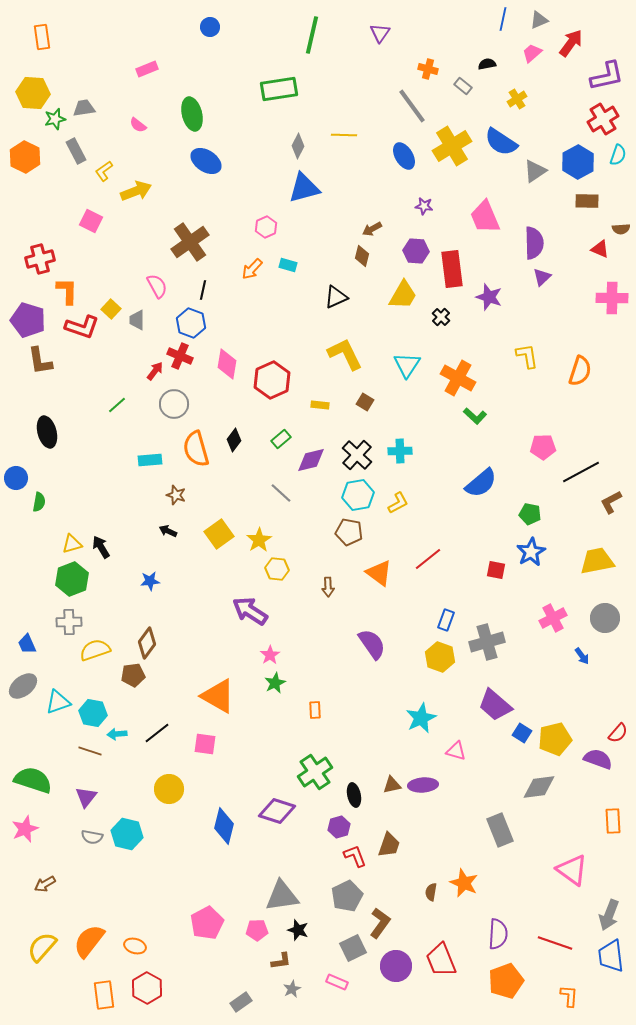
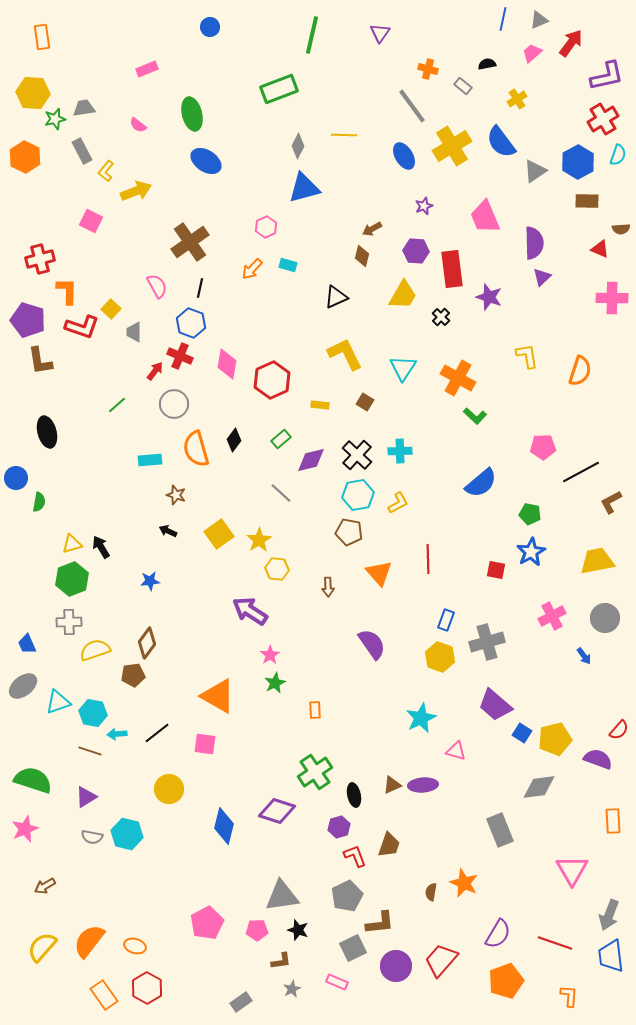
green rectangle at (279, 89): rotated 12 degrees counterclockwise
blue semicircle at (501, 142): rotated 20 degrees clockwise
gray rectangle at (76, 151): moved 6 px right
yellow L-shape at (104, 171): moved 2 px right; rotated 15 degrees counterclockwise
purple star at (424, 206): rotated 30 degrees counterclockwise
black line at (203, 290): moved 3 px left, 2 px up
gray trapezoid at (137, 320): moved 3 px left, 12 px down
cyan triangle at (407, 365): moved 4 px left, 3 px down
red line at (428, 559): rotated 52 degrees counterclockwise
orange triangle at (379, 573): rotated 12 degrees clockwise
pink cross at (553, 618): moved 1 px left, 2 px up
blue arrow at (582, 656): moved 2 px right
red semicircle at (618, 733): moved 1 px right, 3 px up
brown triangle at (392, 785): rotated 12 degrees counterclockwise
purple triangle at (86, 797): rotated 20 degrees clockwise
pink triangle at (572, 870): rotated 24 degrees clockwise
brown arrow at (45, 884): moved 2 px down
brown L-shape at (380, 923): rotated 48 degrees clockwise
purple semicircle at (498, 934): rotated 28 degrees clockwise
red trapezoid at (441, 960): rotated 63 degrees clockwise
orange rectangle at (104, 995): rotated 28 degrees counterclockwise
